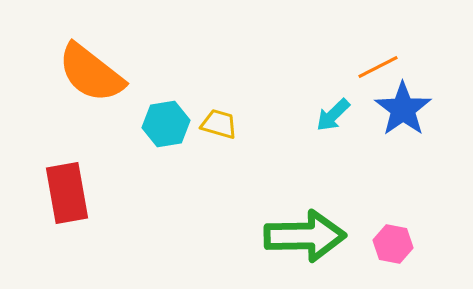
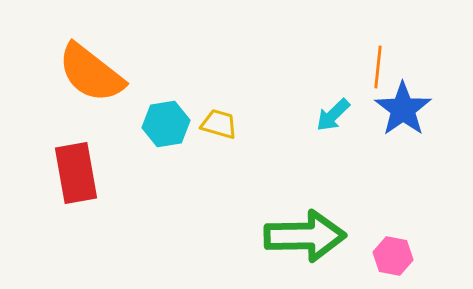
orange line: rotated 57 degrees counterclockwise
red rectangle: moved 9 px right, 20 px up
pink hexagon: moved 12 px down
